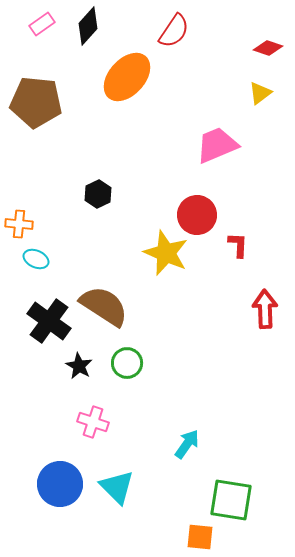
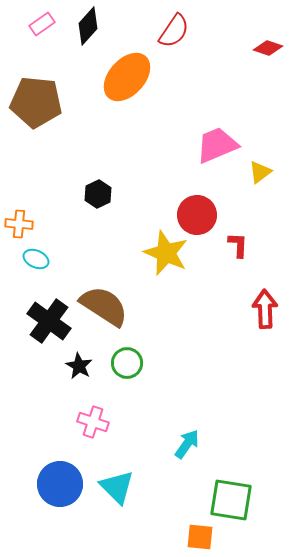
yellow triangle: moved 79 px down
